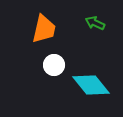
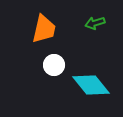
green arrow: rotated 42 degrees counterclockwise
